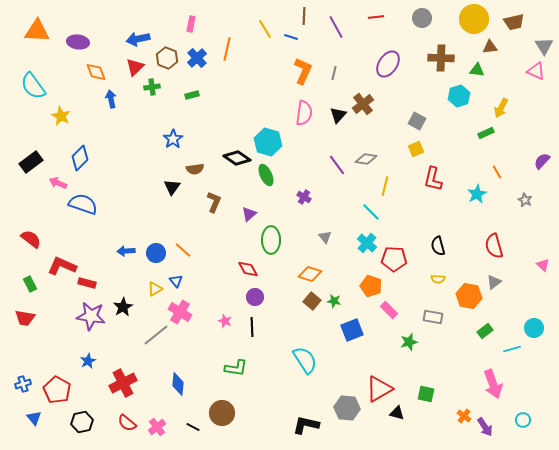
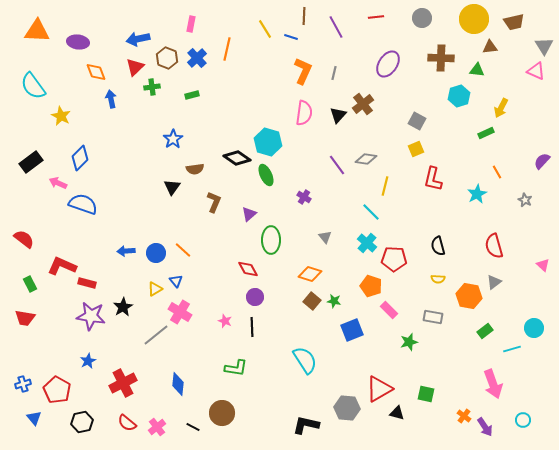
red semicircle at (31, 239): moved 7 px left
